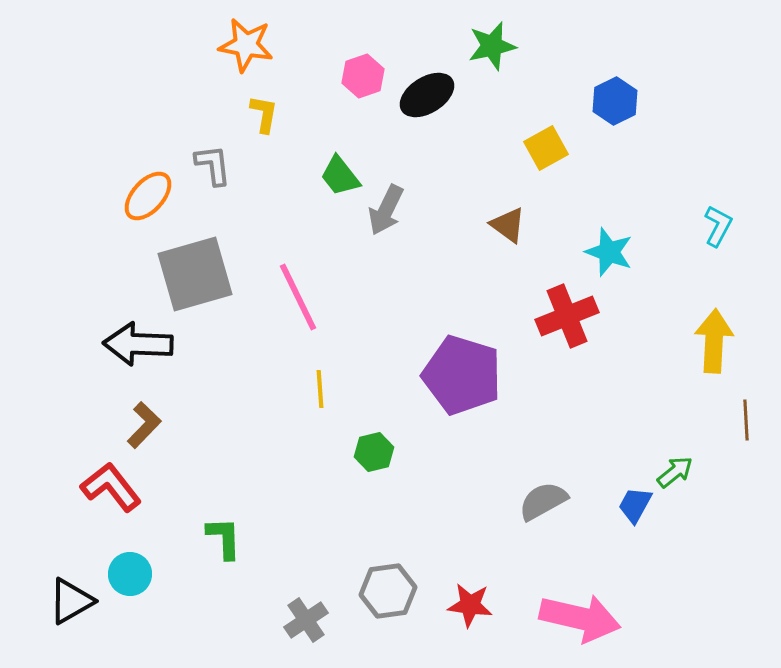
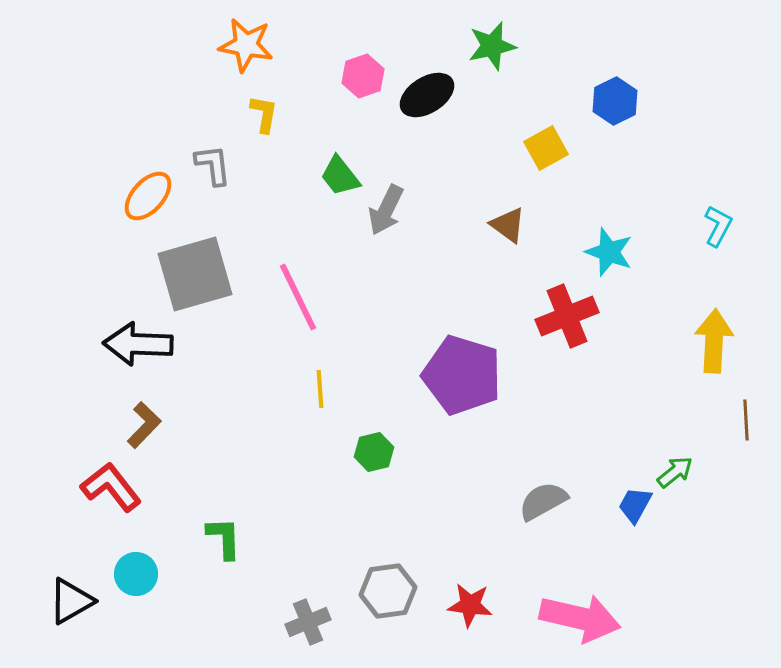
cyan circle: moved 6 px right
gray cross: moved 2 px right, 2 px down; rotated 12 degrees clockwise
